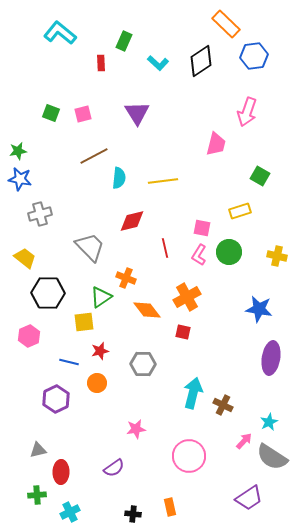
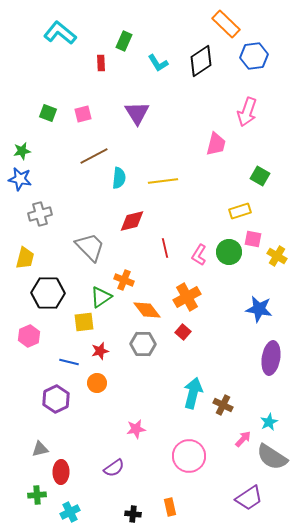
cyan L-shape at (158, 63): rotated 15 degrees clockwise
green square at (51, 113): moved 3 px left
green star at (18, 151): moved 4 px right
pink square at (202, 228): moved 51 px right, 11 px down
yellow cross at (277, 256): rotated 18 degrees clockwise
yellow trapezoid at (25, 258): rotated 65 degrees clockwise
orange cross at (126, 278): moved 2 px left, 2 px down
red square at (183, 332): rotated 28 degrees clockwise
gray hexagon at (143, 364): moved 20 px up
pink arrow at (244, 441): moved 1 px left, 2 px up
gray triangle at (38, 450): moved 2 px right, 1 px up
